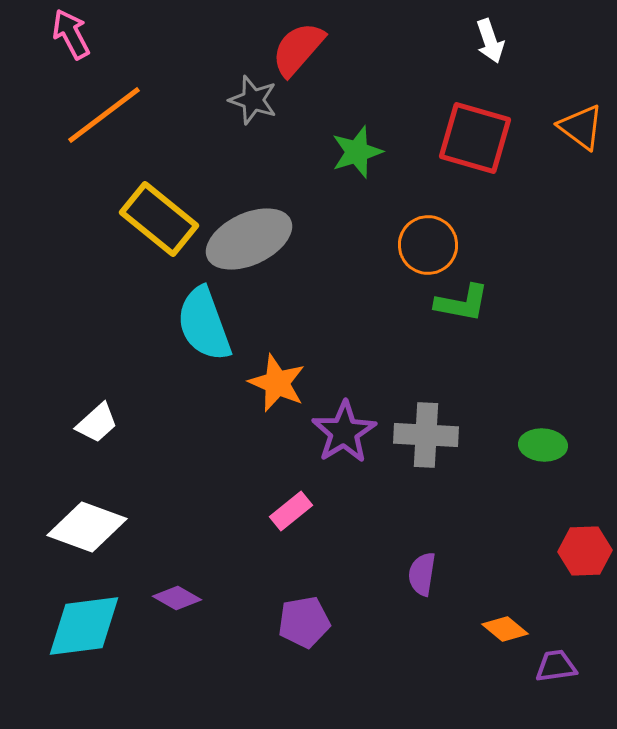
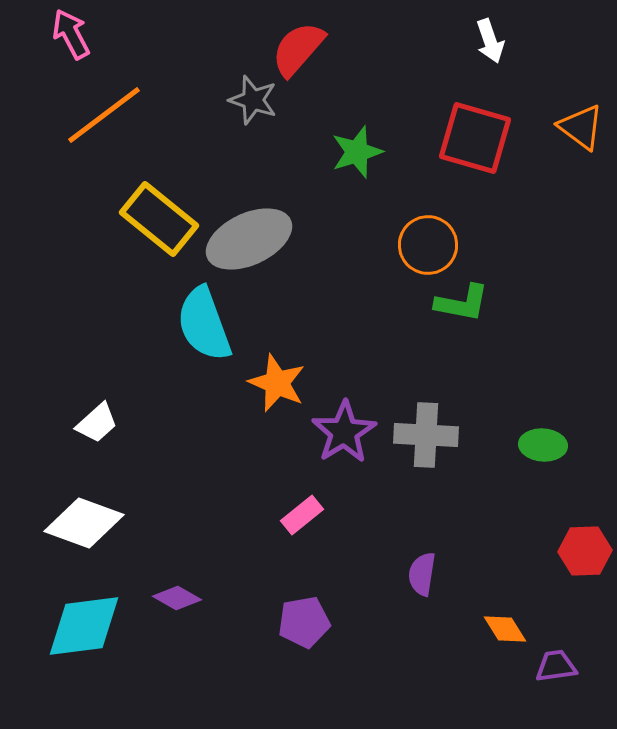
pink rectangle: moved 11 px right, 4 px down
white diamond: moved 3 px left, 4 px up
orange diamond: rotated 18 degrees clockwise
